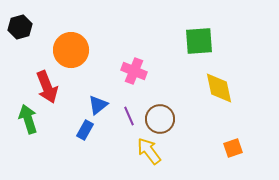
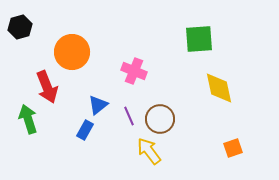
green square: moved 2 px up
orange circle: moved 1 px right, 2 px down
